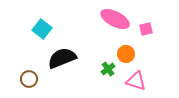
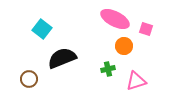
pink square: rotated 32 degrees clockwise
orange circle: moved 2 px left, 8 px up
green cross: rotated 24 degrees clockwise
pink triangle: rotated 35 degrees counterclockwise
